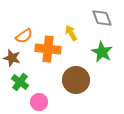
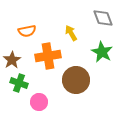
gray diamond: moved 1 px right
orange semicircle: moved 3 px right, 5 px up; rotated 24 degrees clockwise
orange cross: moved 7 px down; rotated 15 degrees counterclockwise
brown star: moved 2 px down; rotated 24 degrees clockwise
green cross: moved 1 px left, 1 px down; rotated 18 degrees counterclockwise
